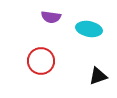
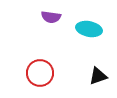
red circle: moved 1 px left, 12 px down
